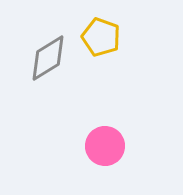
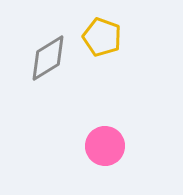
yellow pentagon: moved 1 px right
